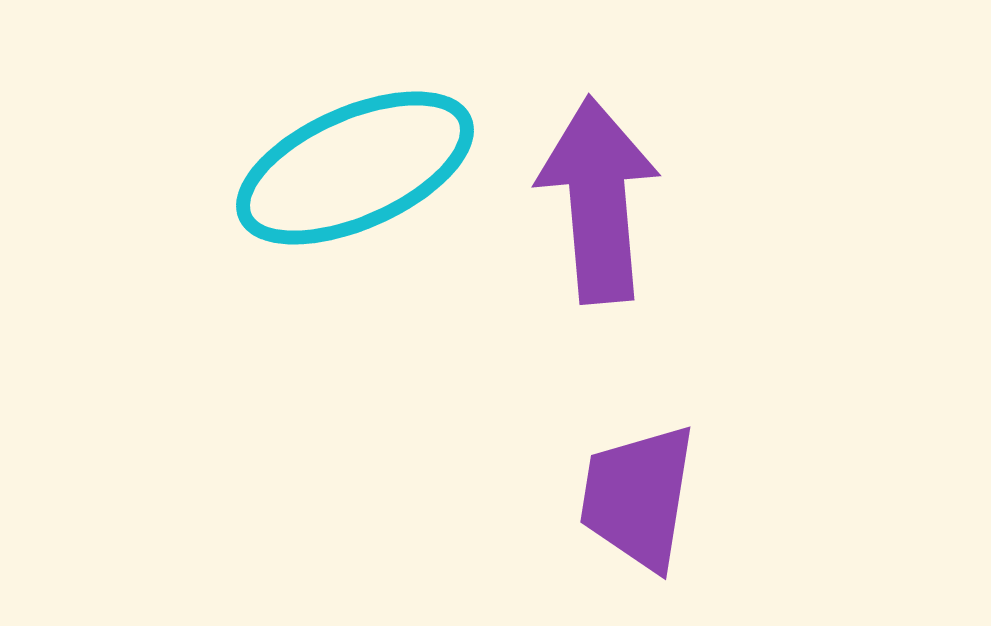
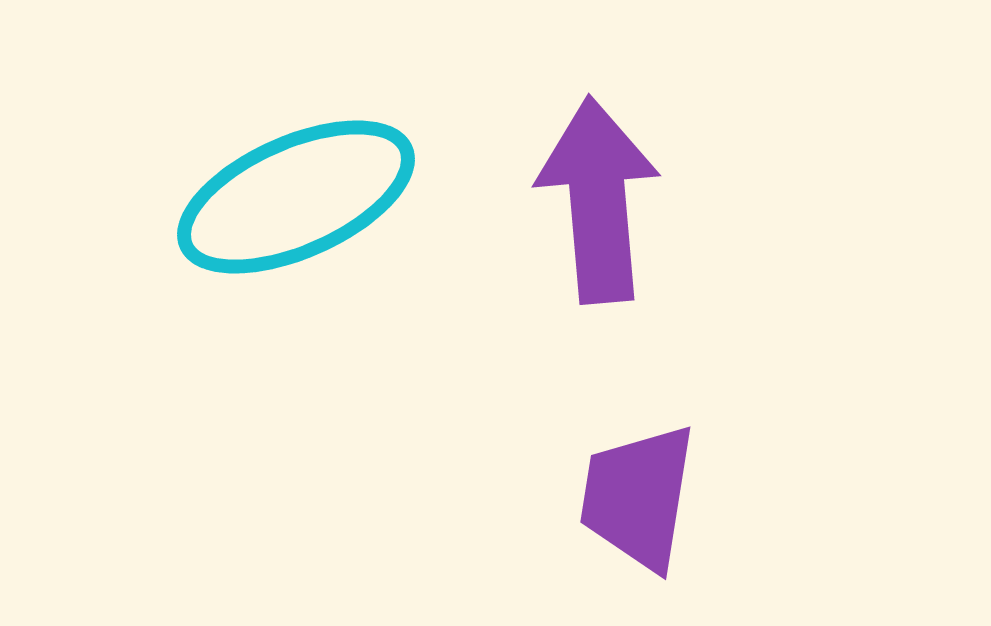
cyan ellipse: moved 59 px left, 29 px down
